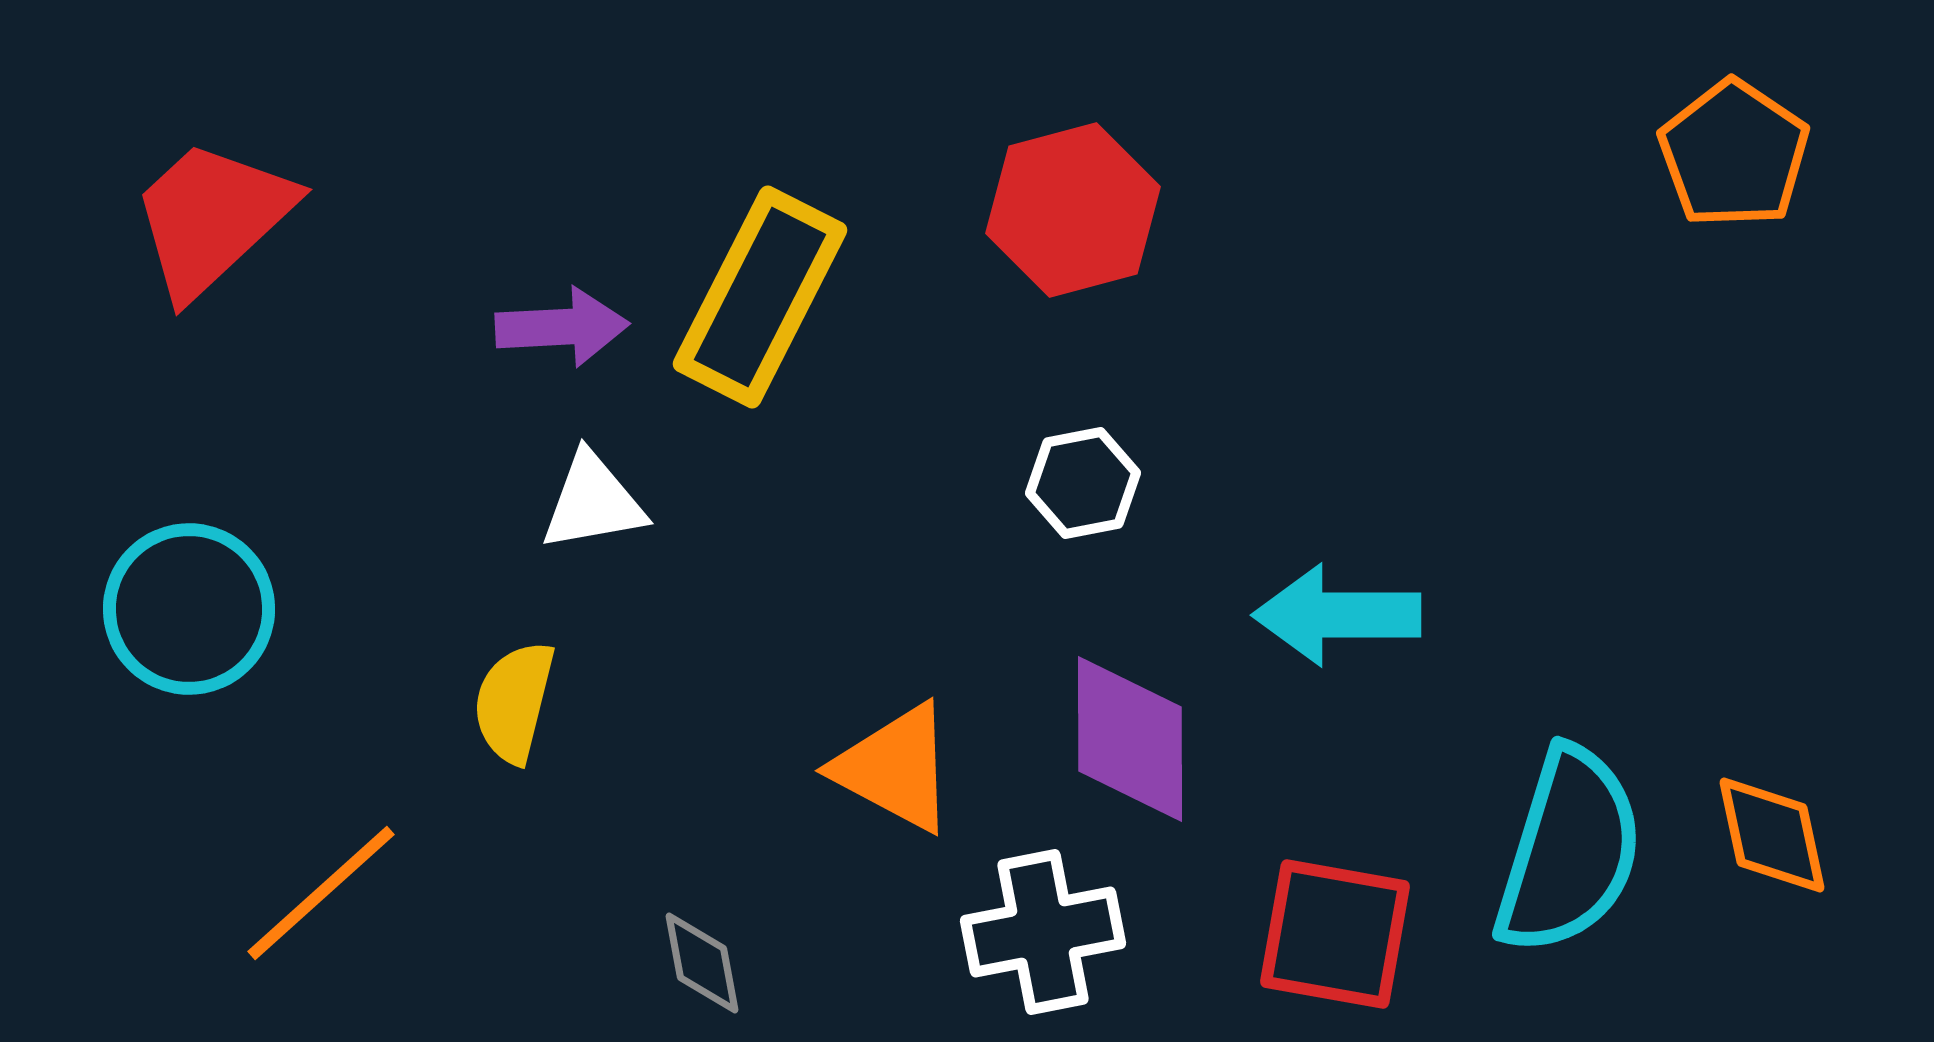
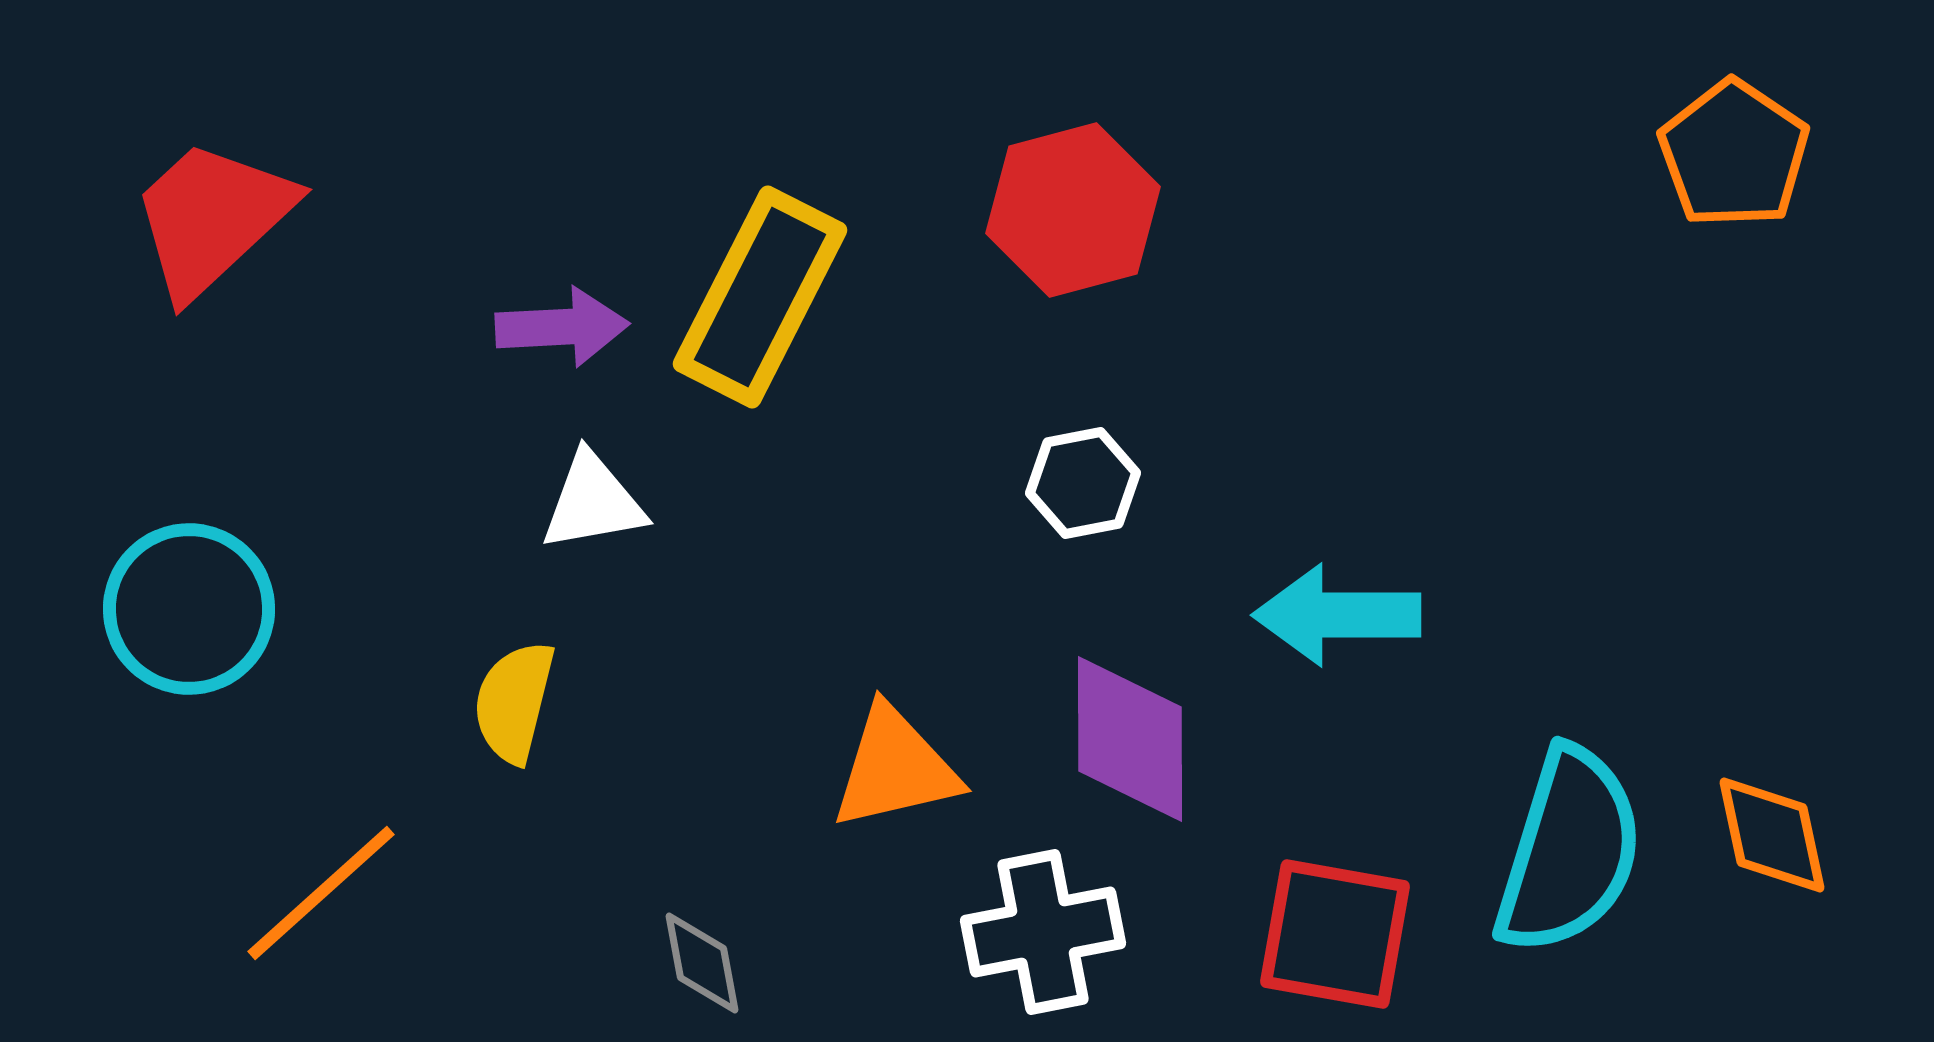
orange triangle: rotated 41 degrees counterclockwise
